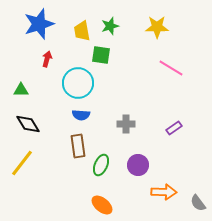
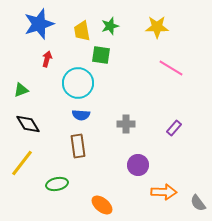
green triangle: rotated 21 degrees counterclockwise
purple rectangle: rotated 14 degrees counterclockwise
green ellipse: moved 44 px left, 19 px down; rotated 55 degrees clockwise
